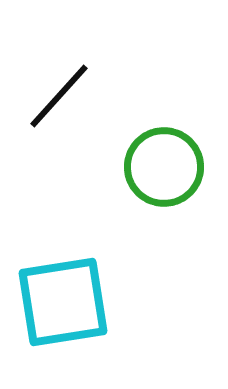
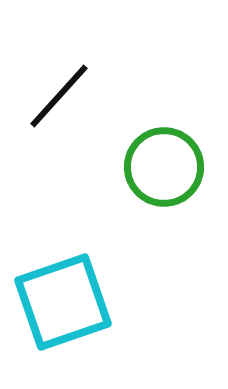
cyan square: rotated 10 degrees counterclockwise
